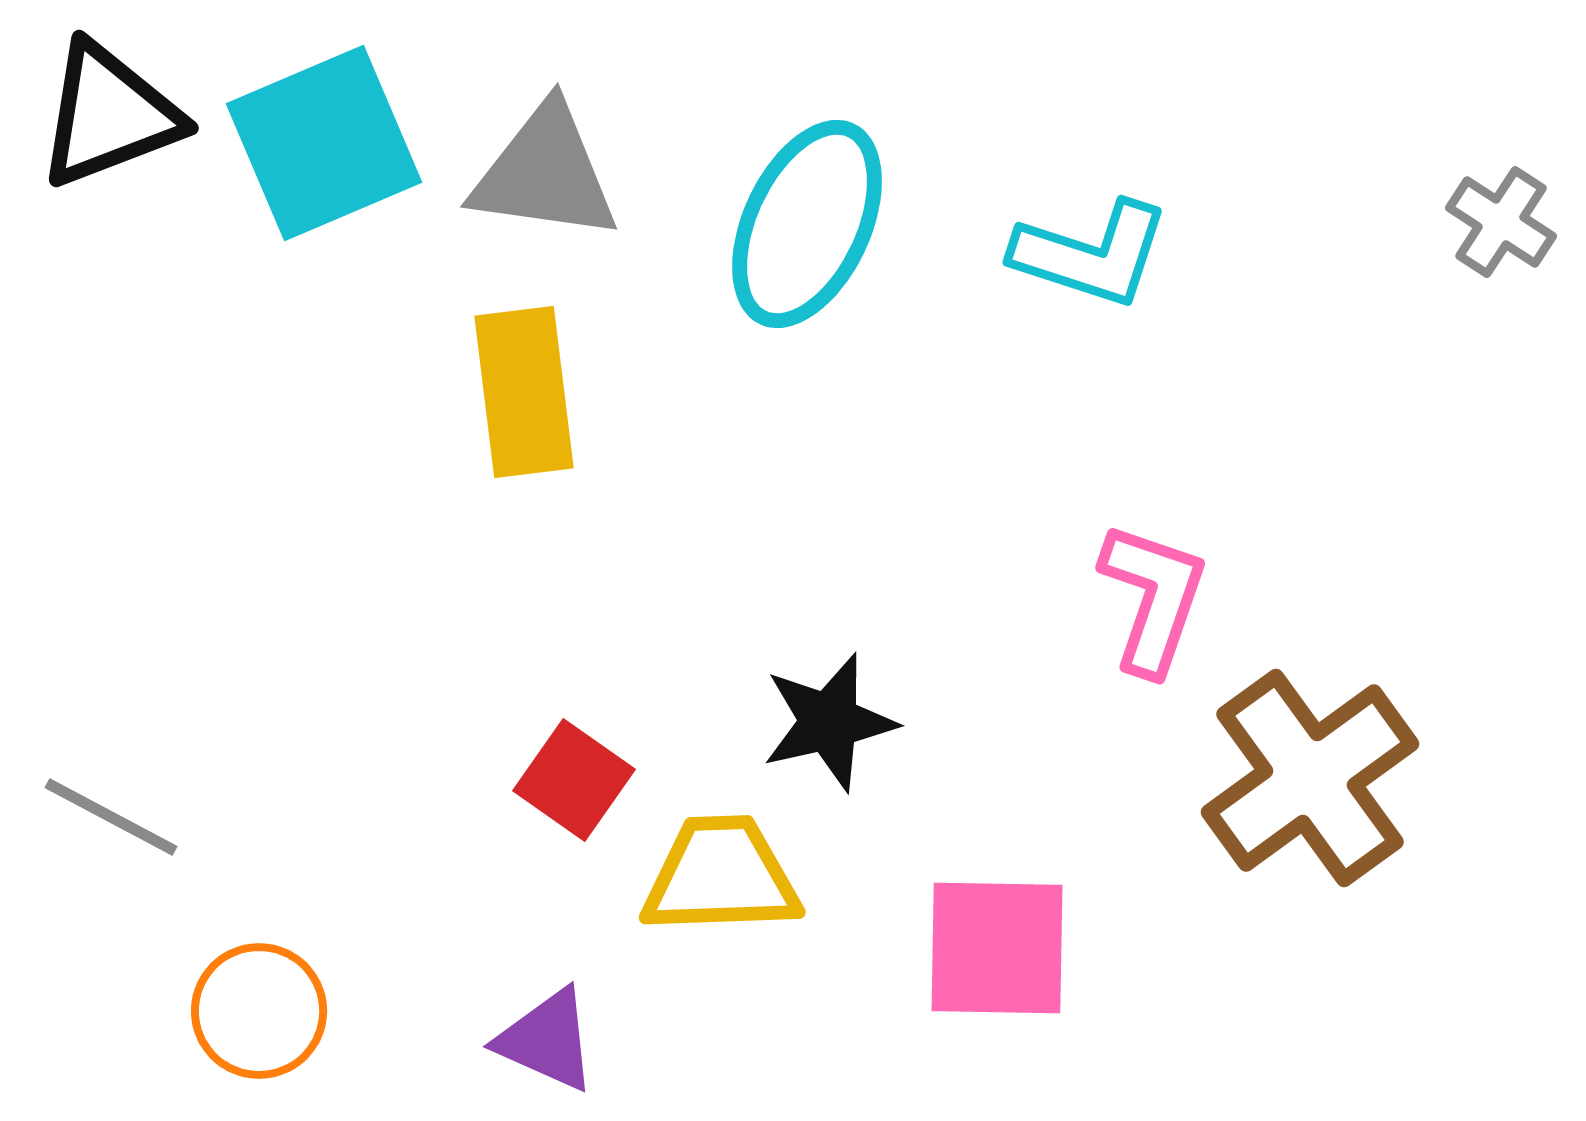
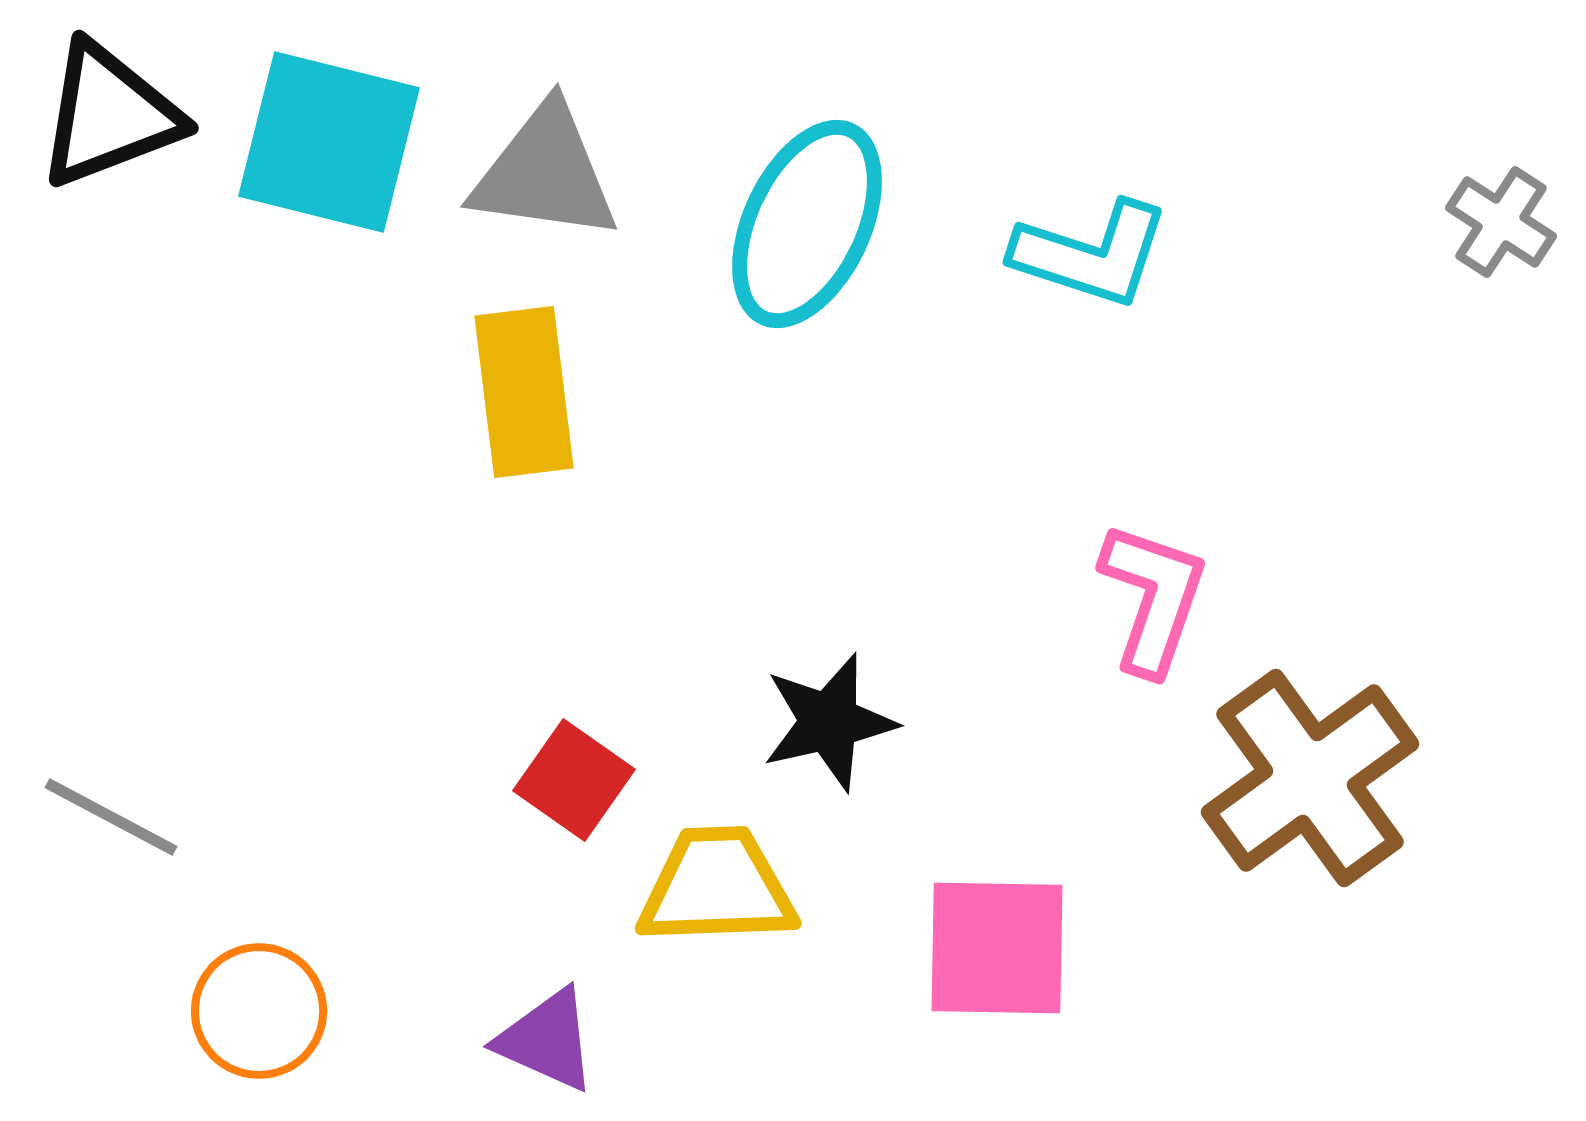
cyan square: moved 5 px right, 1 px up; rotated 37 degrees clockwise
yellow trapezoid: moved 4 px left, 11 px down
